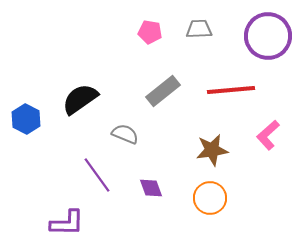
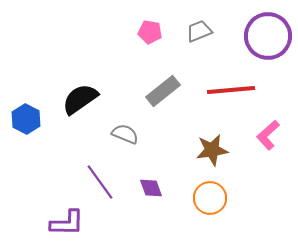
gray trapezoid: moved 2 px down; rotated 20 degrees counterclockwise
purple line: moved 3 px right, 7 px down
